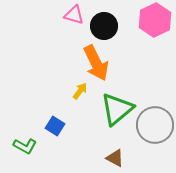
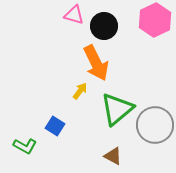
brown triangle: moved 2 px left, 2 px up
